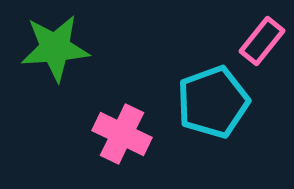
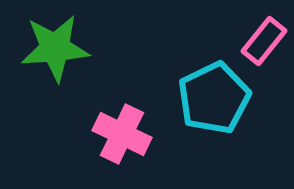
pink rectangle: moved 2 px right
cyan pentagon: moved 1 px right, 4 px up; rotated 6 degrees counterclockwise
